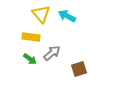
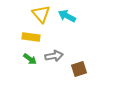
gray arrow: moved 2 px right, 3 px down; rotated 30 degrees clockwise
